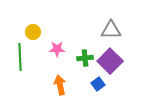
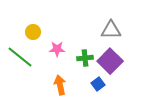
green line: rotated 48 degrees counterclockwise
